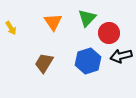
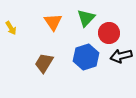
green triangle: moved 1 px left
blue hexagon: moved 2 px left, 4 px up
